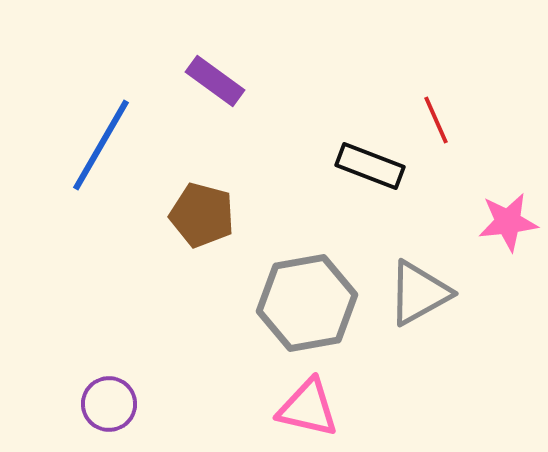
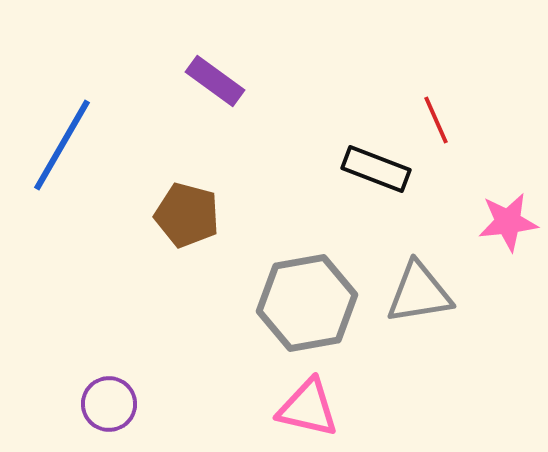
blue line: moved 39 px left
black rectangle: moved 6 px right, 3 px down
brown pentagon: moved 15 px left
gray triangle: rotated 20 degrees clockwise
